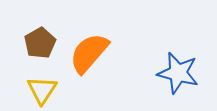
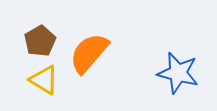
brown pentagon: moved 2 px up
yellow triangle: moved 2 px right, 10 px up; rotated 32 degrees counterclockwise
